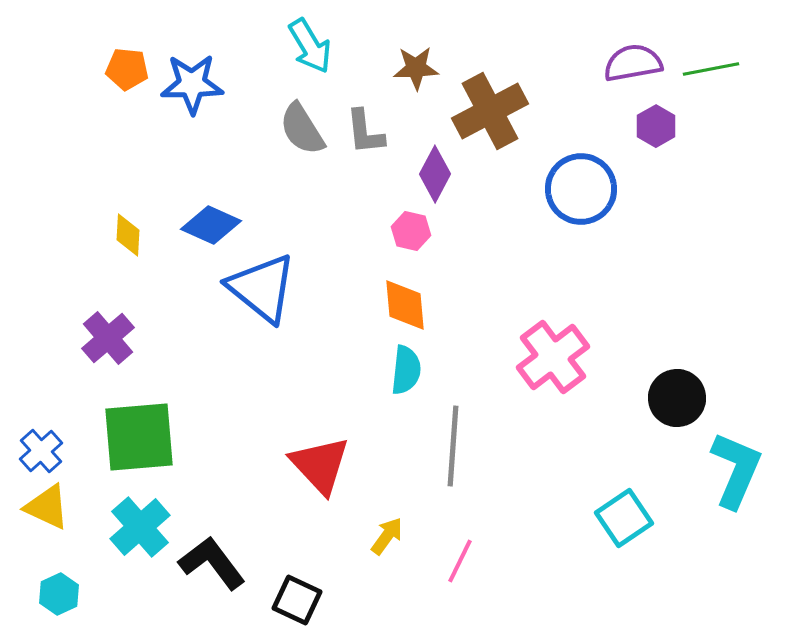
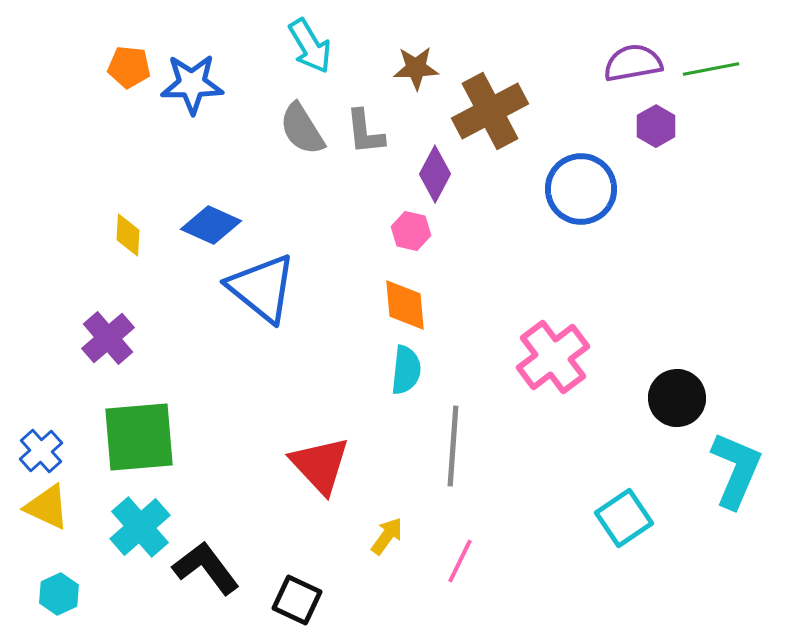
orange pentagon: moved 2 px right, 2 px up
black L-shape: moved 6 px left, 5 px down
